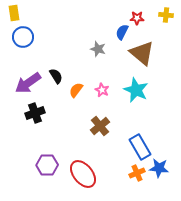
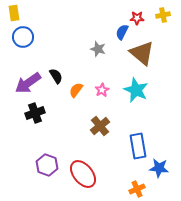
yellow cross: moved 3 px left; rotated 16 degrees counterclockwise
pink star: rotated 16 degrees clockwise
blue rectangle: moved 2 px left, 1 px up; rotated 20 degrees clockwise
purple hexagon: rotated 20 degrees clockwise
orange cross: moved 16 px down
